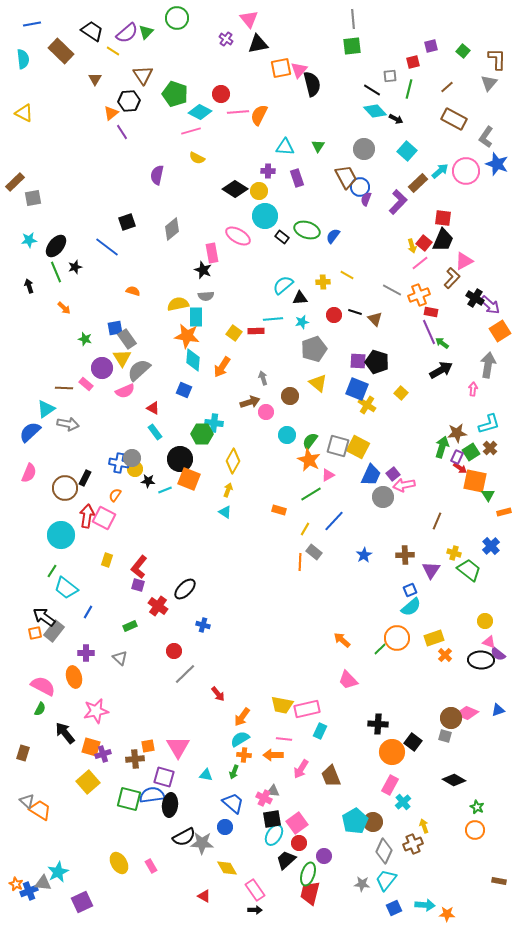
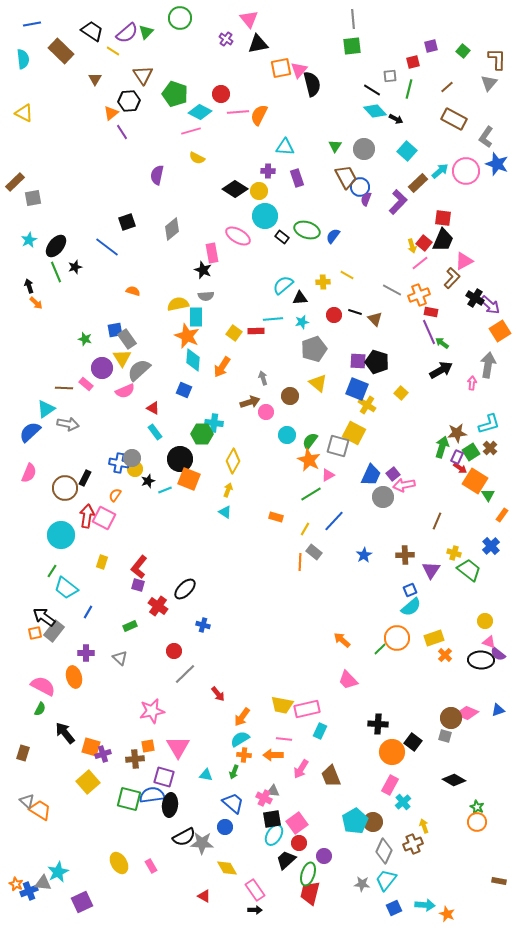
green circle at (177, 18): moved 3 px right
green triangle at (318, 146): moved 17 px right
cyan star at (29, 240): rotated 21 degrees counterclockwise
orange arrow at (64, 308): moved 28 px left, 5 px up
blue square at (115, 328): moved 2 px down
orange star at (187, 336): rotated 15 degrees clockwise
pink arrow at (473, 389): moved 1 px left, 6 px up
yellow square at (358, 447): moved 4 px left, 14 px up
black star at (148, 481): rotated 24 degrees counterclockwise
orange square at (475, 481): rotated 20 degrees clockwise
orange rectangle at (279, 510): moved 3 px left, 7 px down
orange rectangle at (504, 512): moved 2 px left, 3 px down; rotated 40 degrees counterclockwise
yellow rectangle at (107, 560): moved 5 px left, 2 px down
pink star at (96, 711): moved 56 px right
orange circle at (475, 830): moved 2 px right, 8 px up
orange star at (447, 914): rotated 21 degrees clockwise
